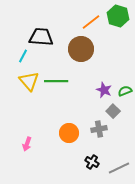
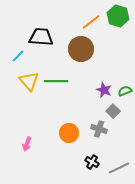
cyan line: moved 5 px left; rotated 16 degrees clockwise
gray cross: rotated 28 degrees clockwise
